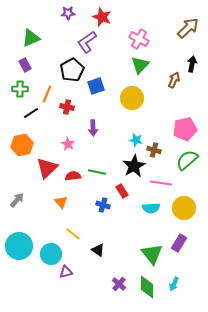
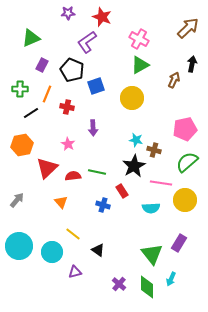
purple rectangle at (25, 65): moved 17 px right; rotated 56 degrees clockwise
green triangle at (140, 65): rotated 18 degrees clockwise
black pentagon at (72, 70): rotated 20 degrees counterclockwise
green semicircle at (187, 160): moved 2 px down
yellow circle at (184, 208): moved 1 px right, 8 px up
cyan circle at (51, 254): moved 1 px right, 2 px up
purple triangle at (66, 272): moved 9 px right
cyan arrow at (174, 284): moved 3 px left, 5 px up
